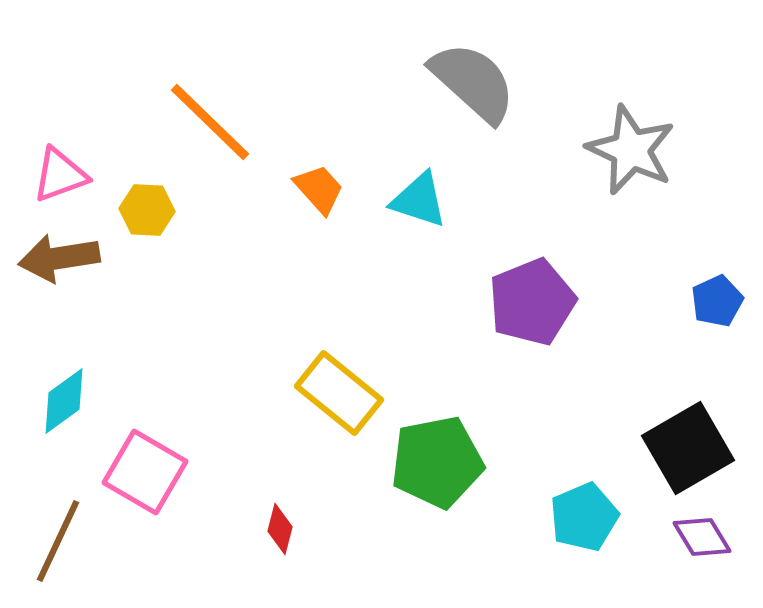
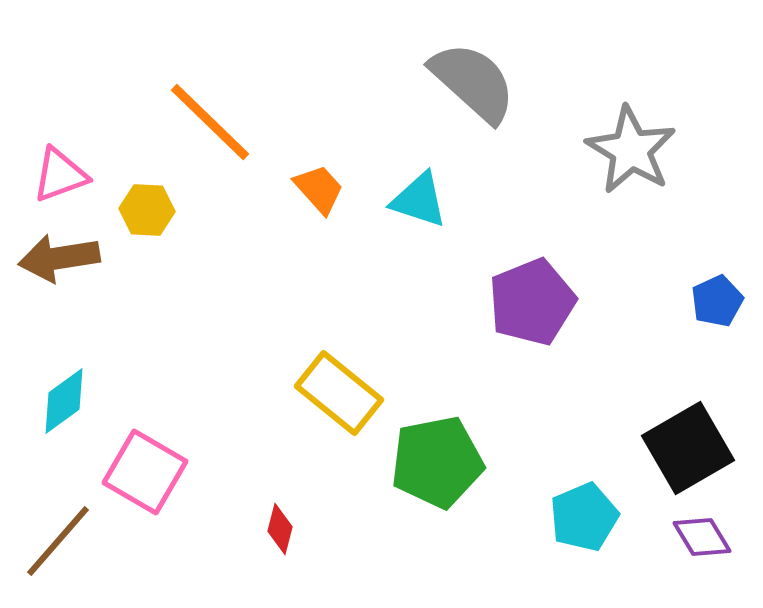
gray star: rotated 6 degrees clockwise
brown line: rotated 16 degrees clockwise
